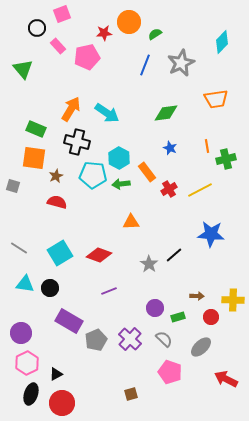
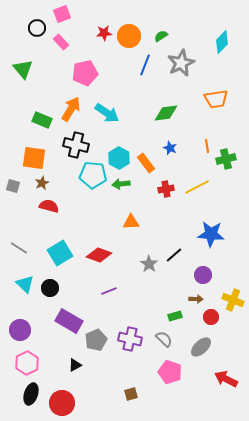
orange circle at (129, 22): moved 14 px down
green semicircle at (155, 34): moved 6 px right, 2 px down
pink rectangle at (58, 46): moved 3 px right, 4 px up
pink pentagon at (87, 57): moved 2 px left, 16 px down
green rectangle at (36, 129): moved 6 px right, 9 px up
black cross at (77, 142): moved 1 px left, 3 px down
orange rectangle at (147, 172): moved 1 px left, 9 px up
brown star at (56, 176): moved 14 px left, 7 px down
red cross at (169, 189): moved 3 px left; rotated 21 degrees clockwise
yellow line at (200, 190): moved 3 px left, 3 px up
red semicircle at (57, 202): moved 8 px left, 4 px down
cyan triangle at (25, 284): rotated 36 degrees clockwise
brown arrow at (197, 296): moved 1 px left, 3 px down
yellow cross at (233, 300): rotated 20 degrees clockwise
purple circle at (155, 308): moved 48 px right, 33 px up
green rectangle at (178, 317): moved 3 px left, 1 px up
purple circle at (21, 333): moved 1 px left, 3 px up
purple cross at (130, 339): rotated 30 degrees counterclockwise
black triangle at (56, 374): moved 19 px right, 9 px up
